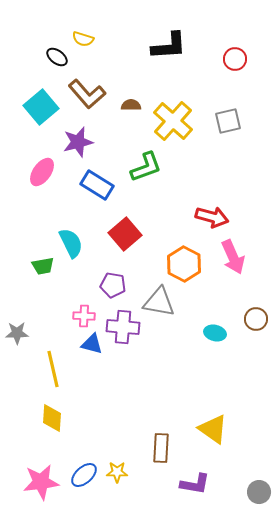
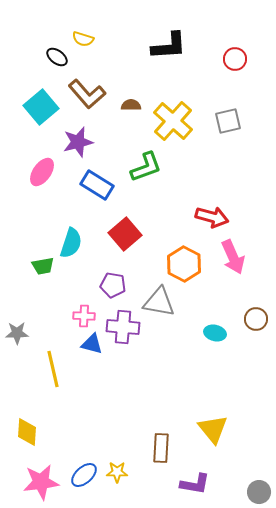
cyan semicircle: rotated 44 degrees clockwise
yellow diamond: moved 25 px left, 14 px down
yellow triangle: rotated 16 degrees clockwise
